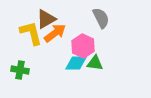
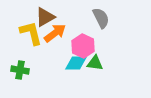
brown triangle: moved 1 px left, 2 px up
